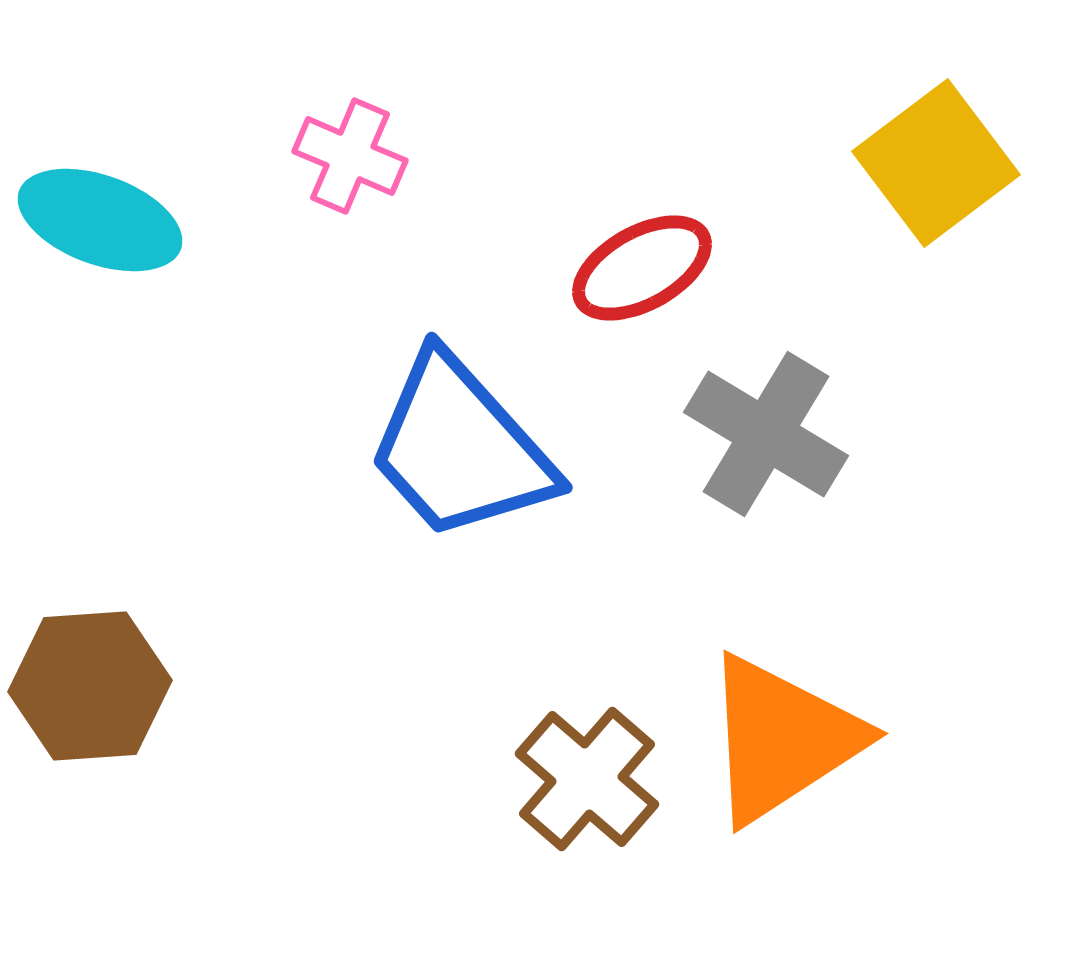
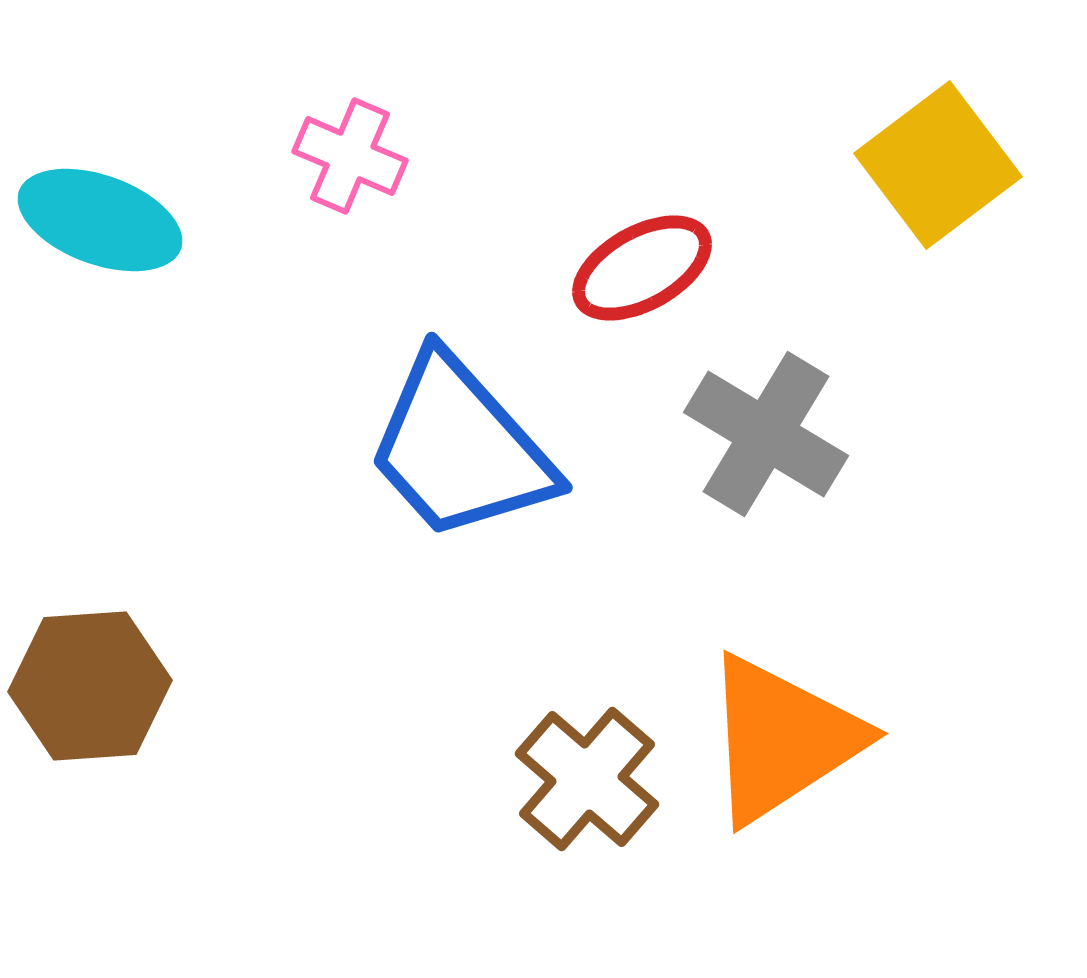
yellow square: moved 2 px right, 2 px down
